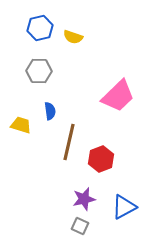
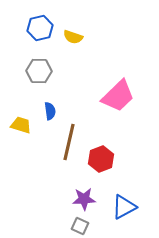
purple star: rotated 10 degrees clockwise
